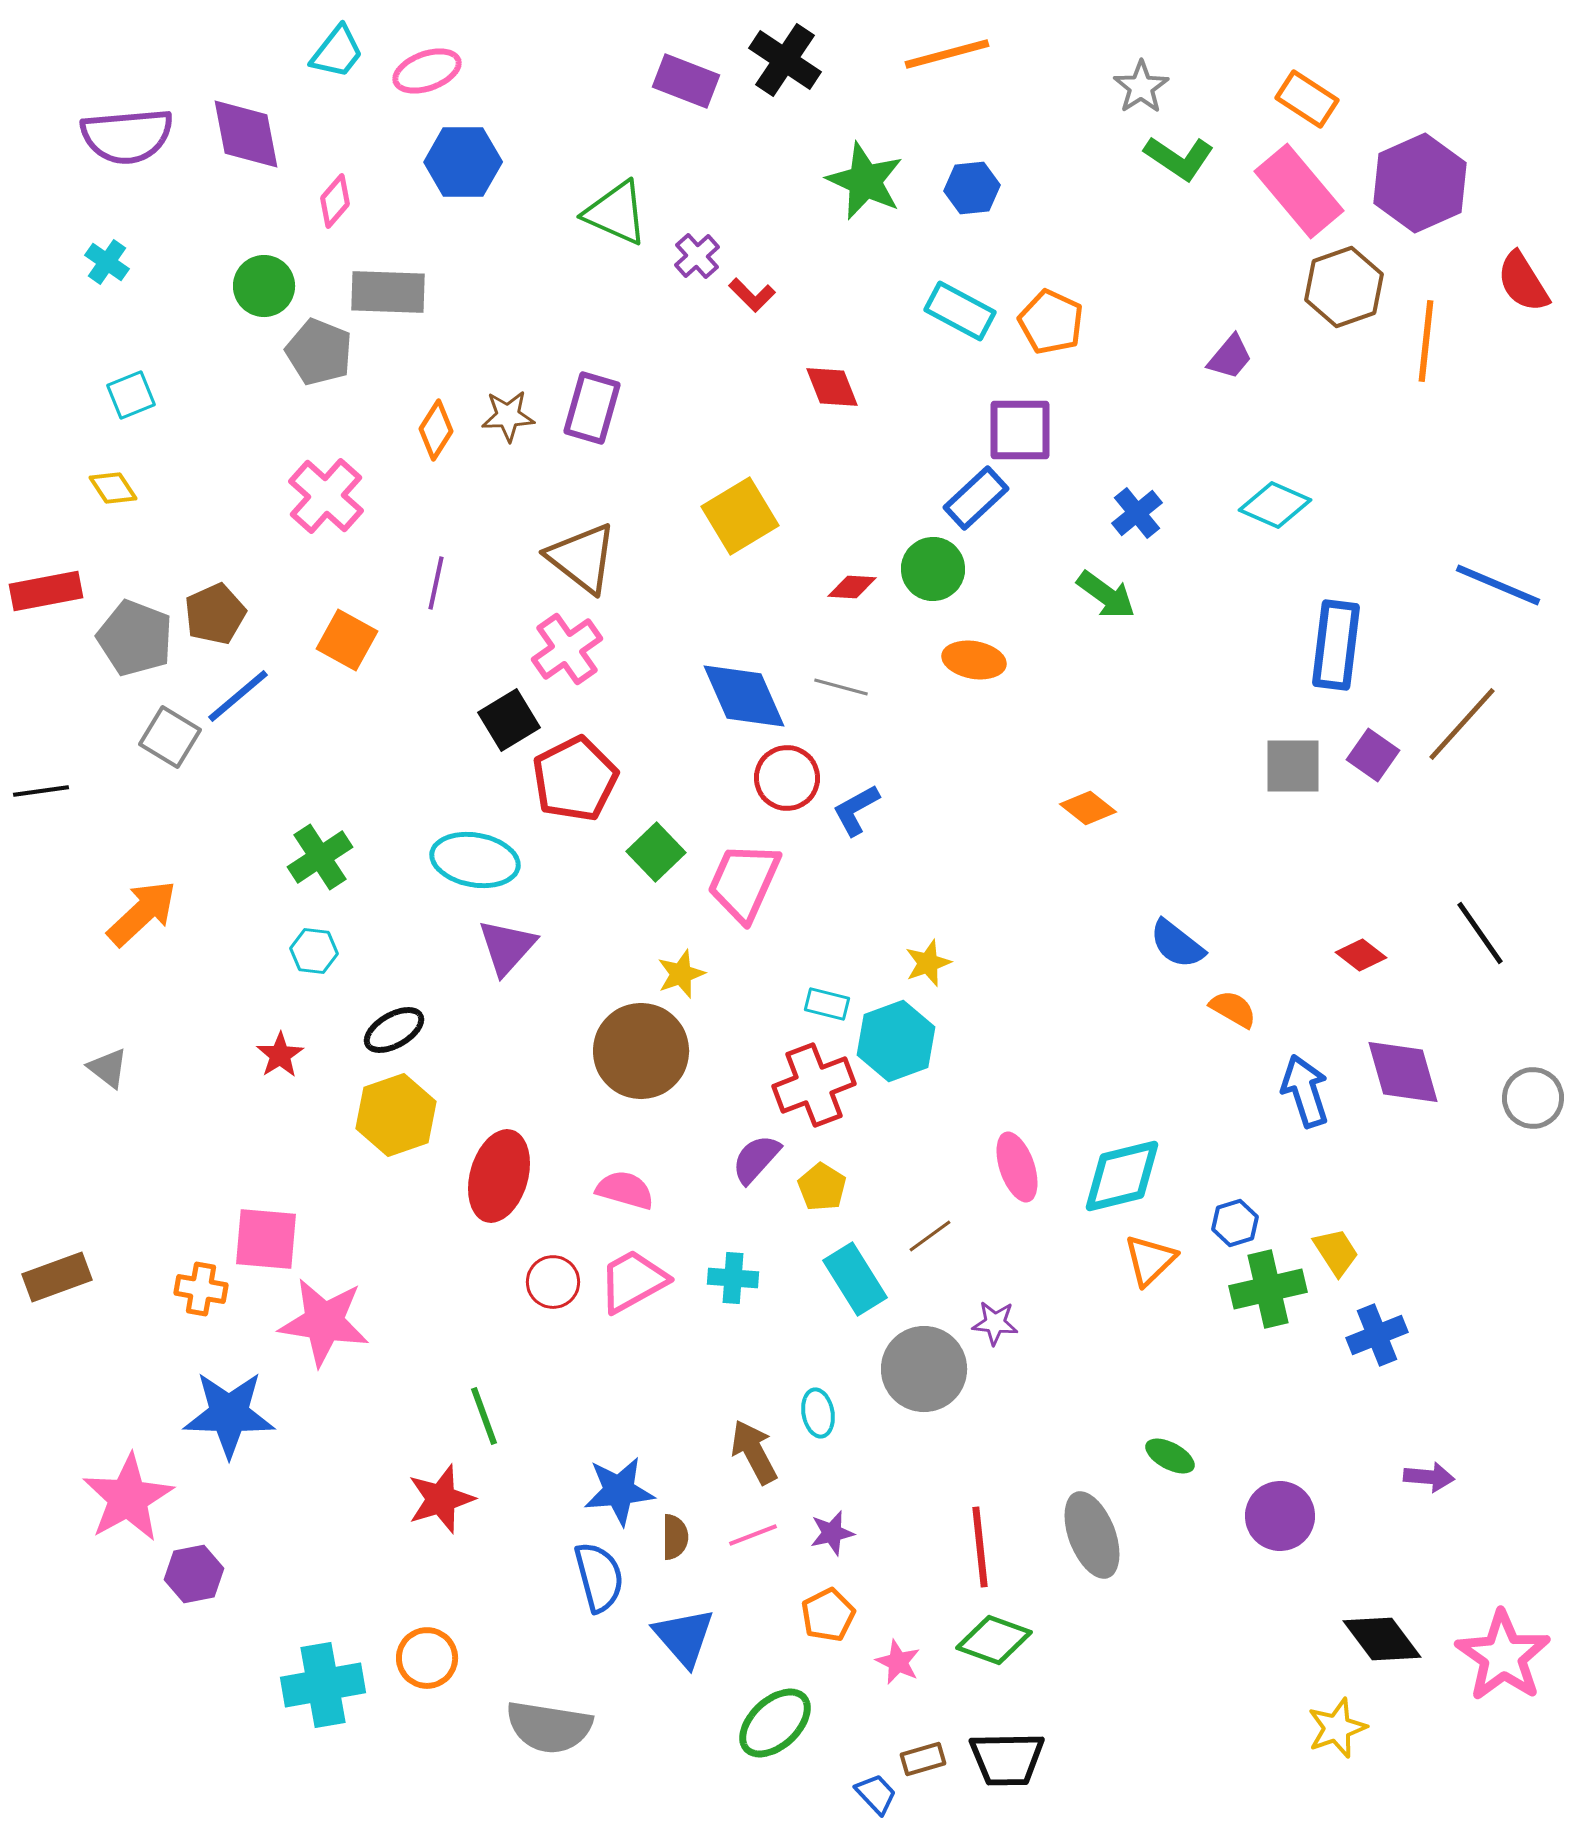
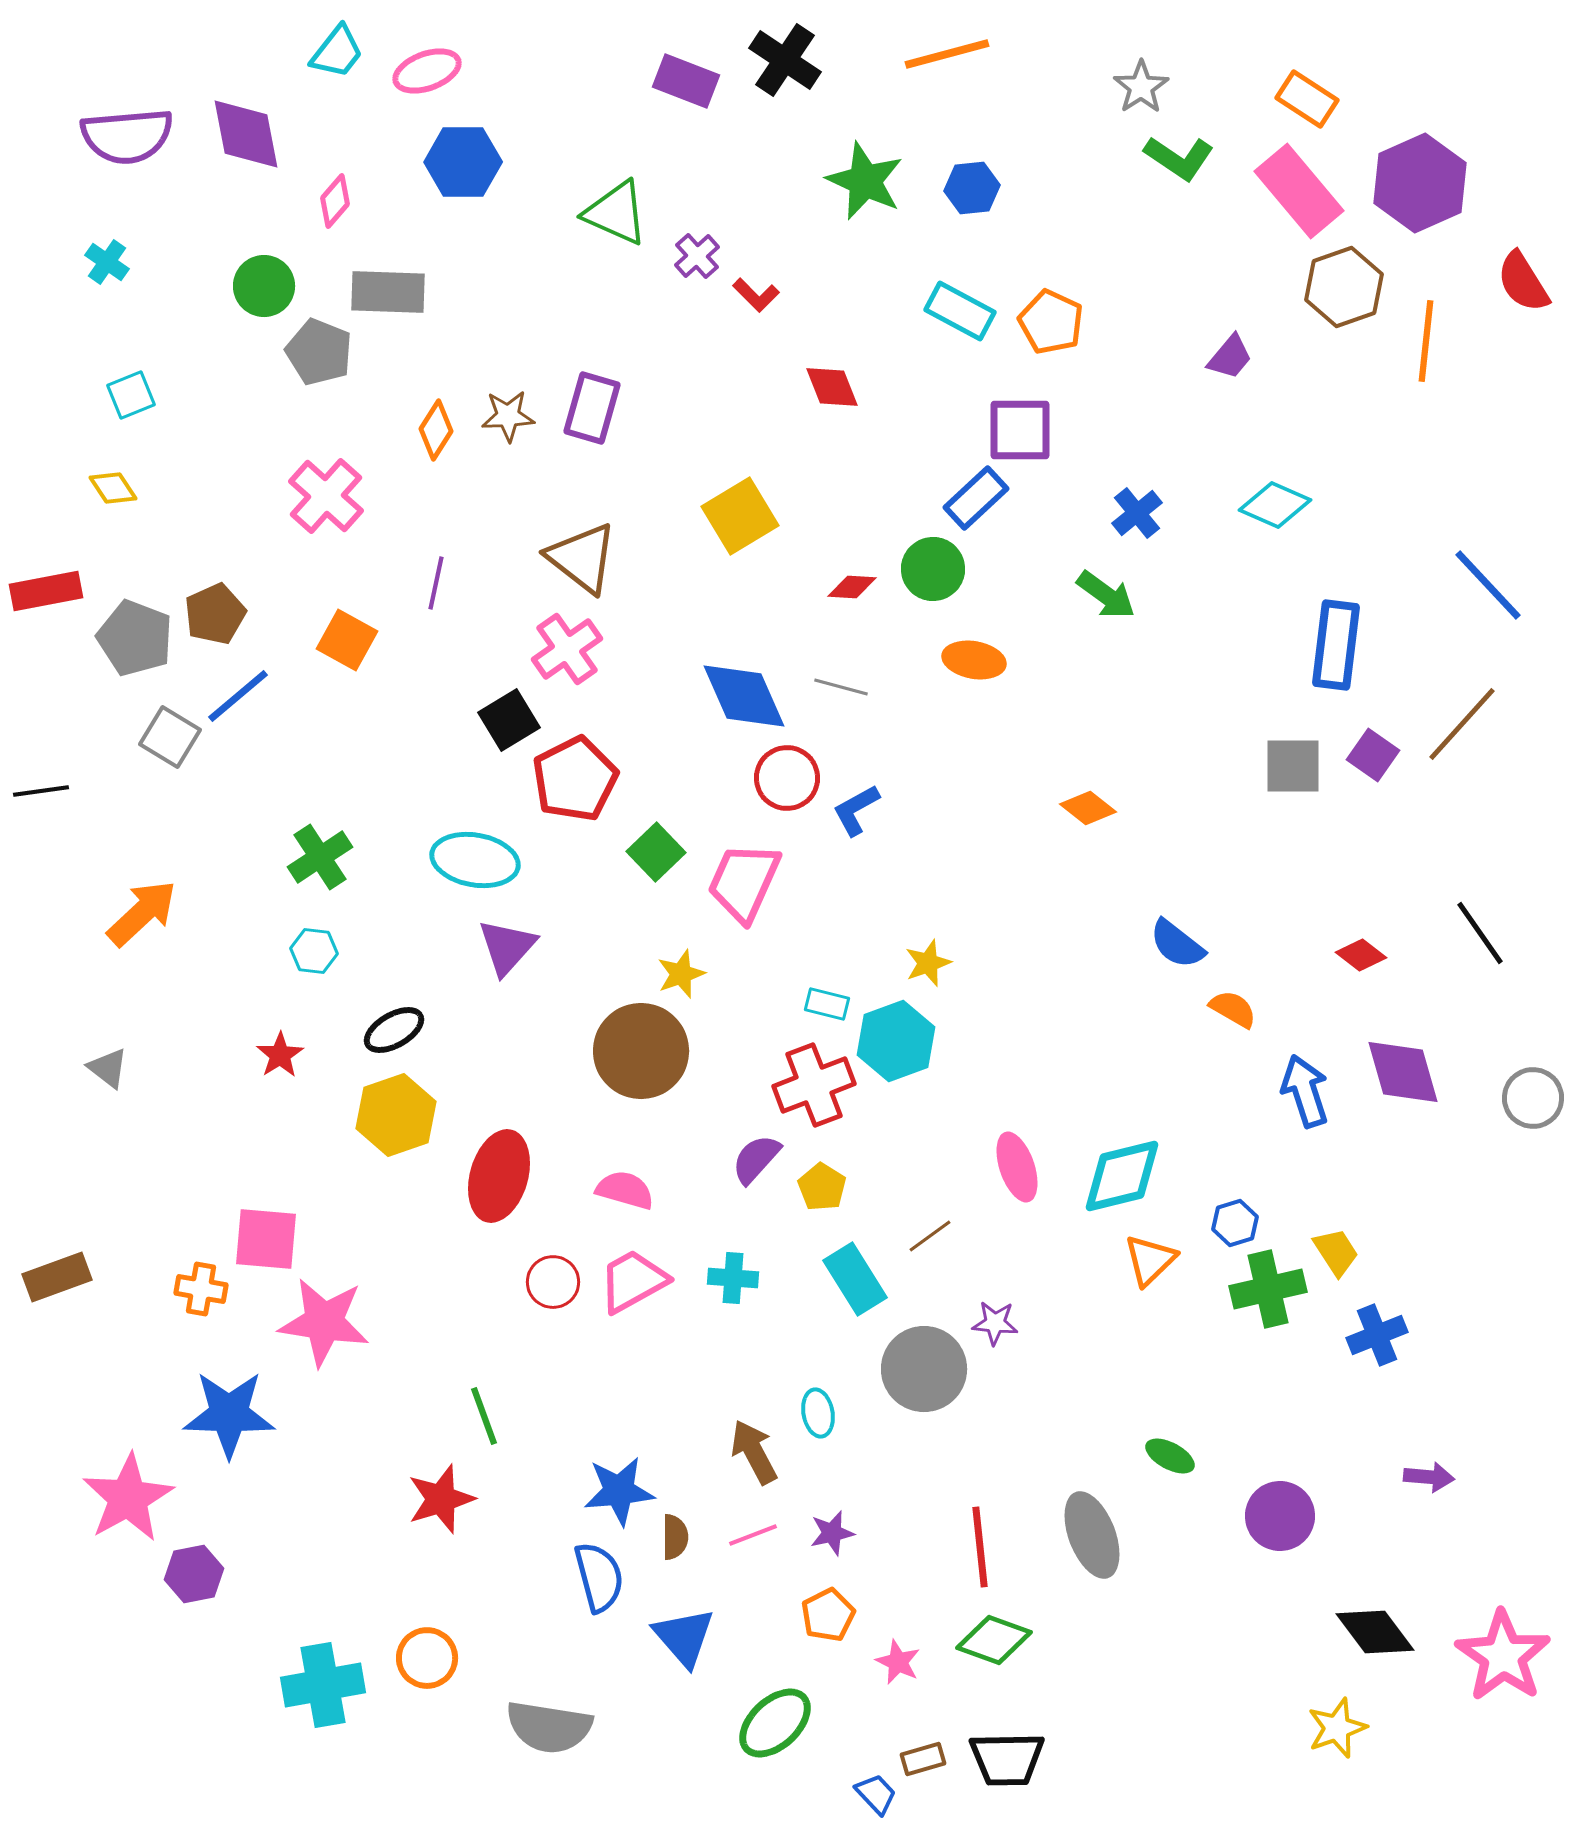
red L-shape at (752, 295): moved 4 px right
blue line at (1498, 585): moved 10 px left; rotated 24 degrees clockwise
black diamond at (1382, 1639): moved 7 px left, 7 px up
